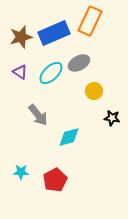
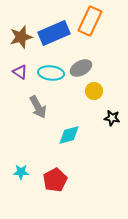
gray ellipse: moved 2 px right, 5 px down
cyan ellipse: rotated 50 degrees clockwise
gray arrow: moved 8 px up; rotated 10 degrees clockwise
cyan diamond: moved 2 px up
